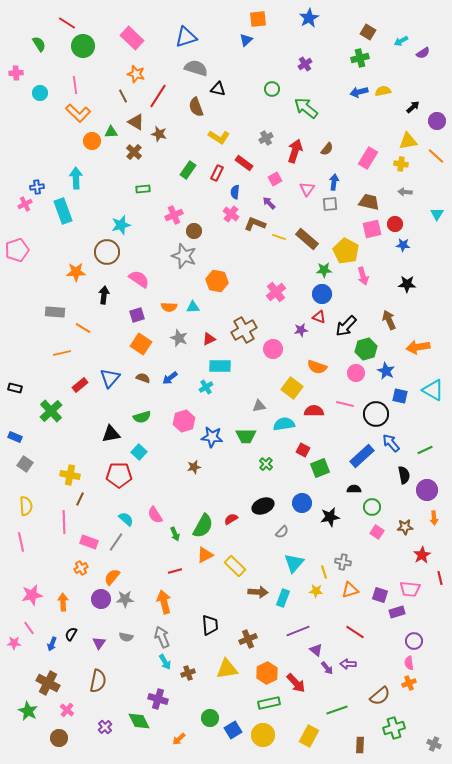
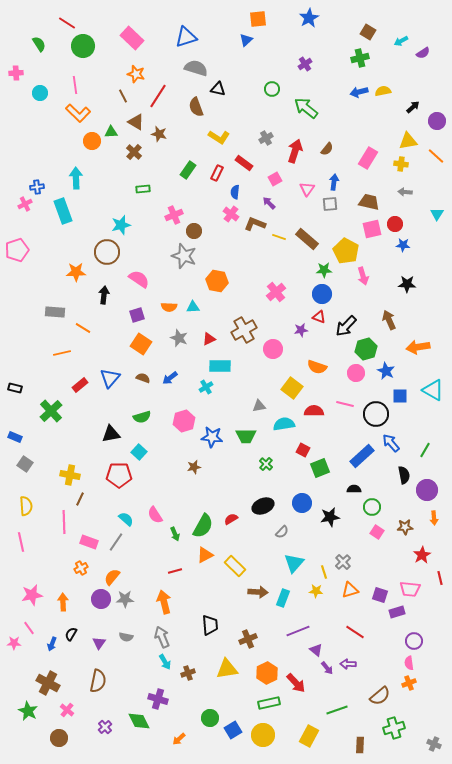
blue square at (400, 396): rotated 14 degrees counterclockwise
green line at (425, 450): rotated 35 degrees counterclockwise
gray cross at (343, 562): rotated 35 degrees clockwise
